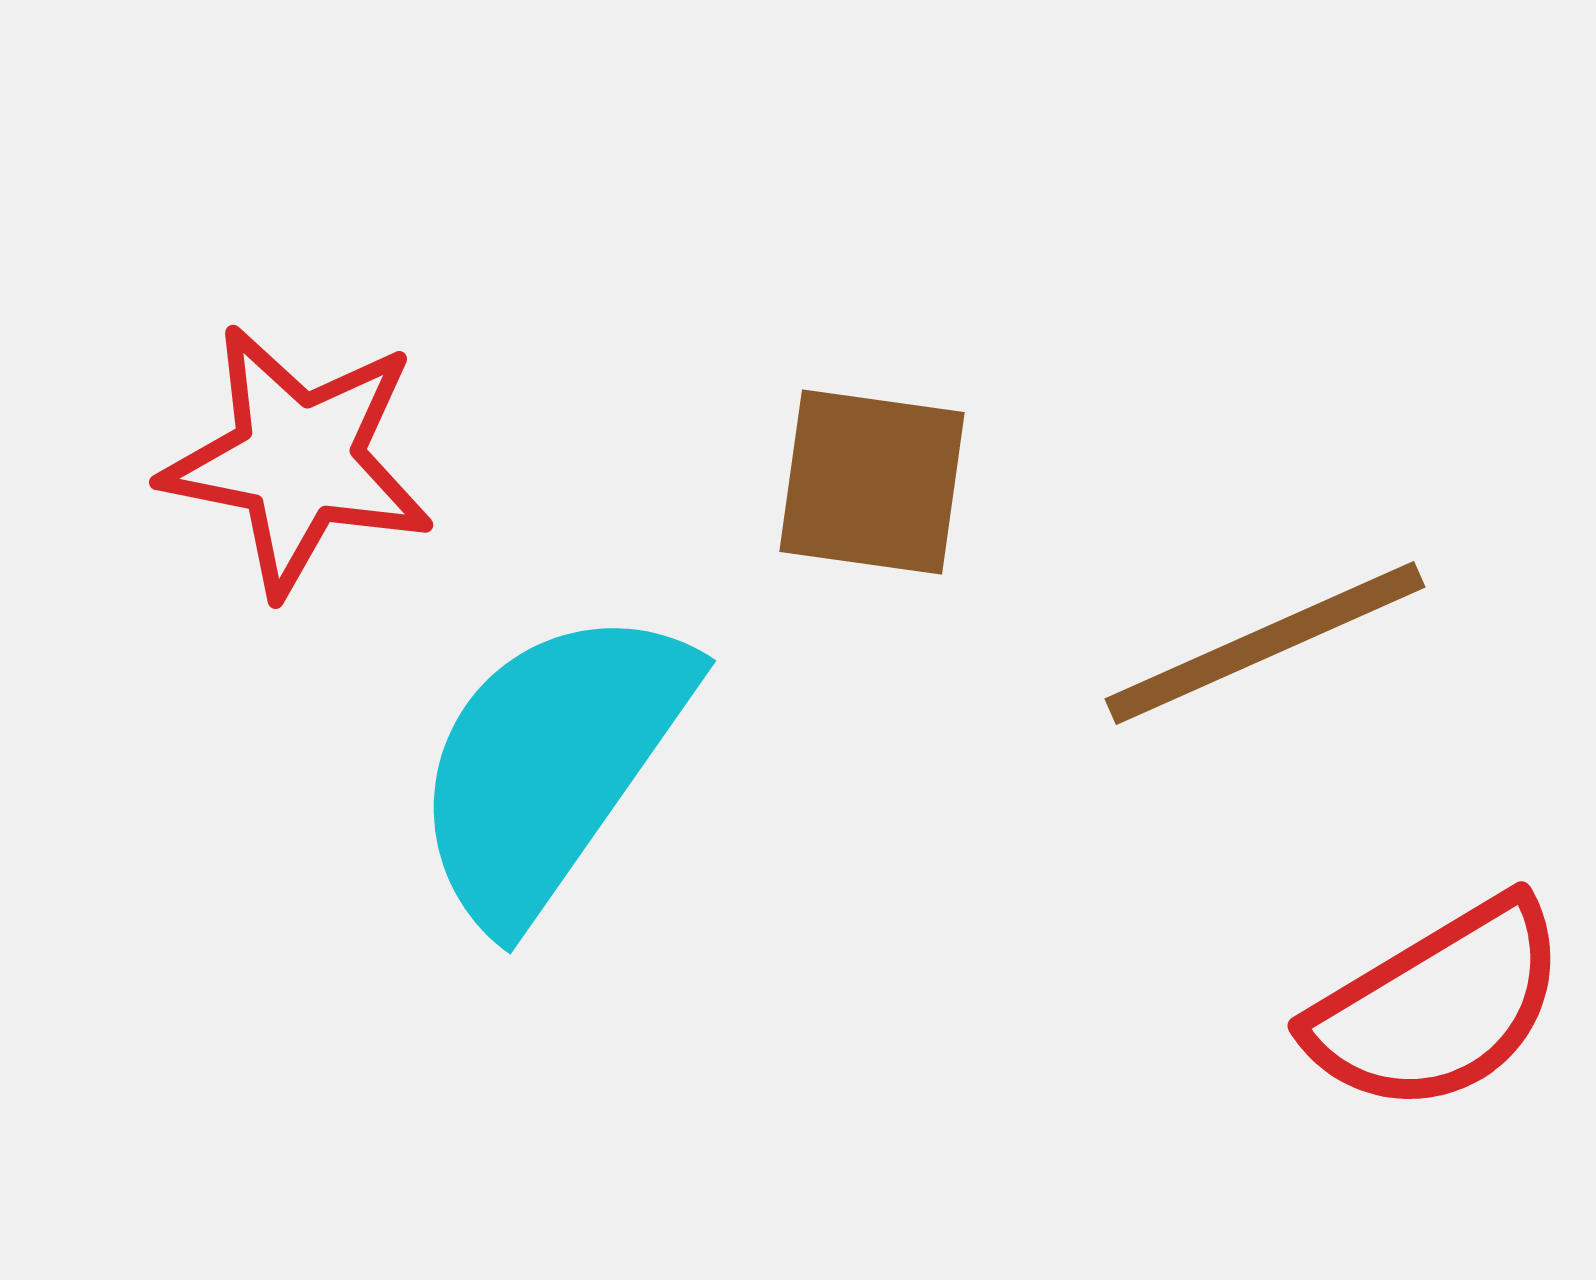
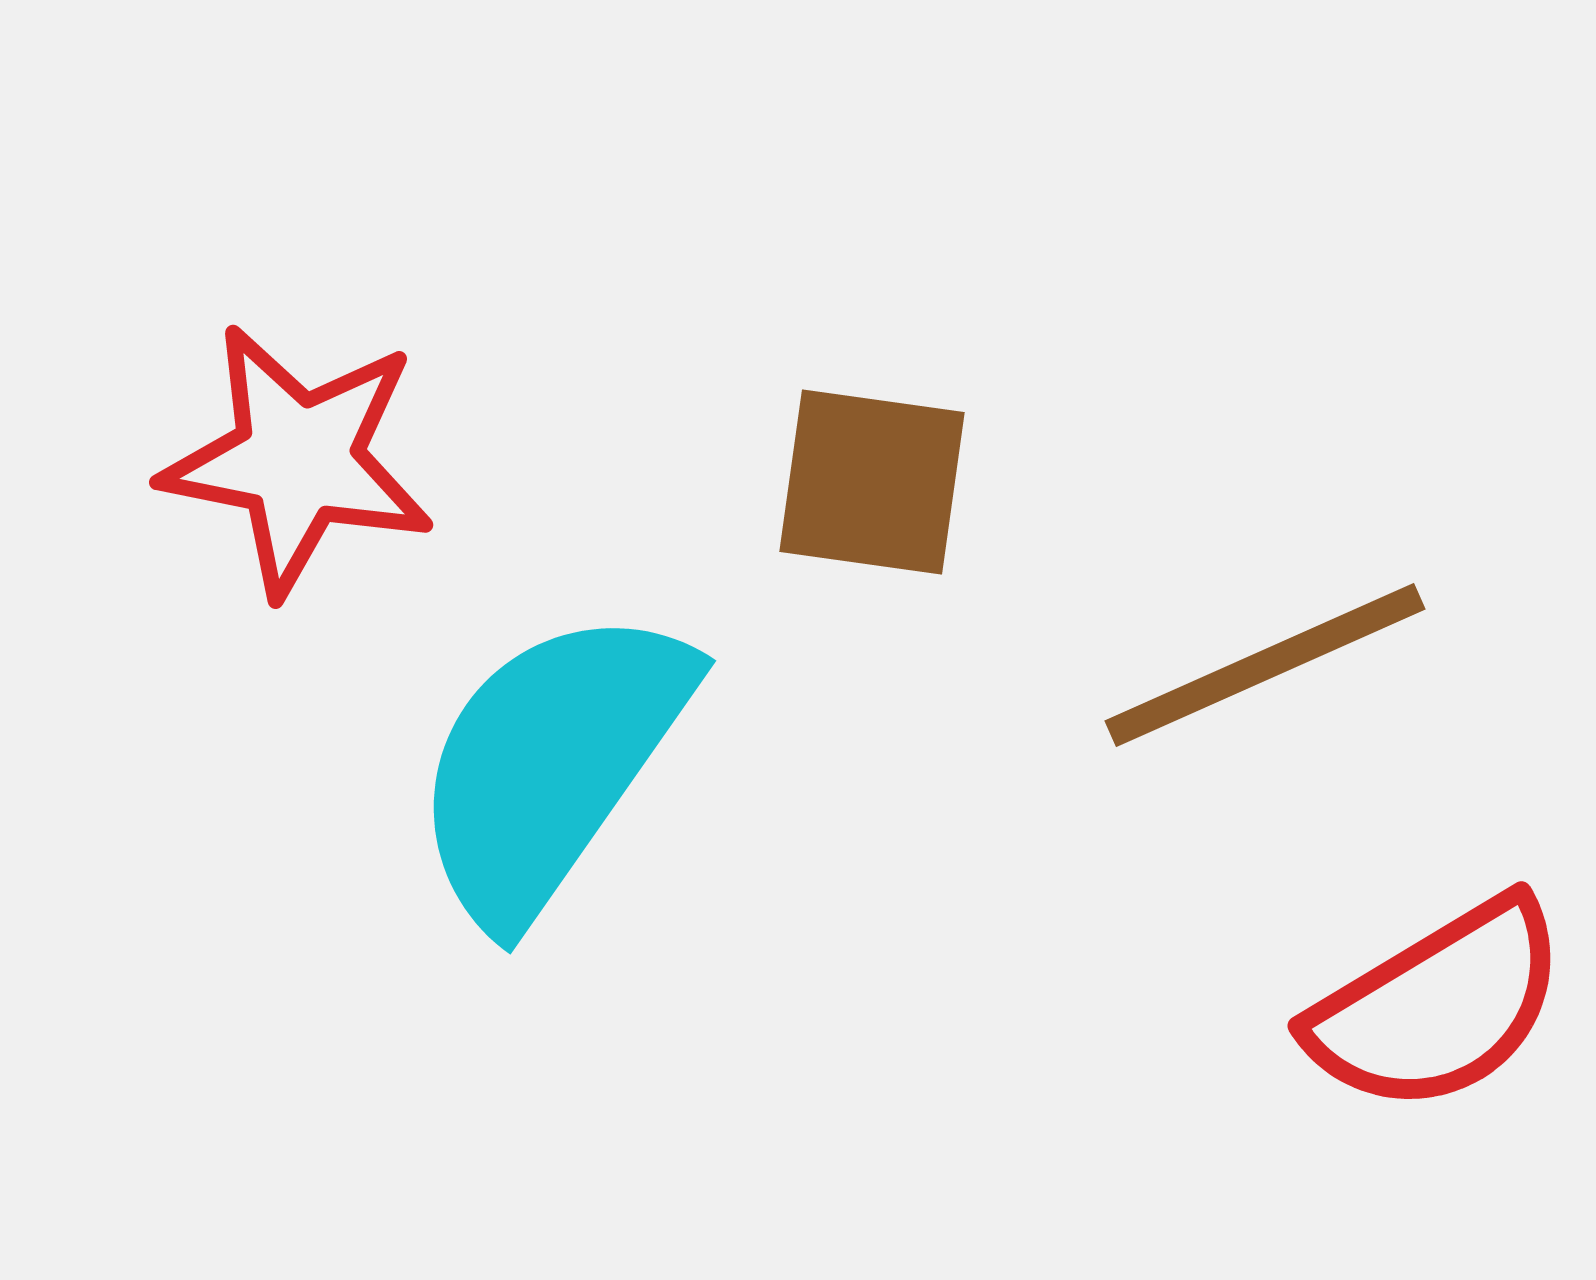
brown line: moved 22 px down
